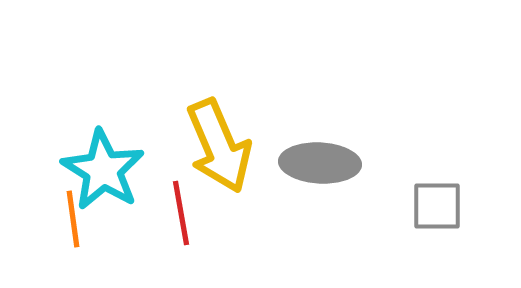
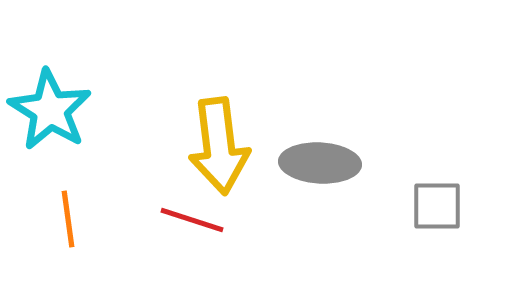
yellow arrow: rotated 16 degrees clockwise
cyan star: moved 53 px left, 60 px up
red line: moved 11 px right, 7 px down; rotated 62 degrees counterclockwise
orange line: moved 5 px left
